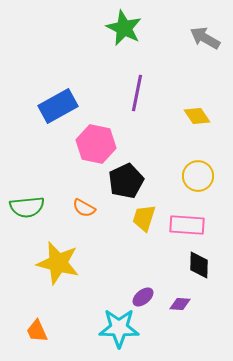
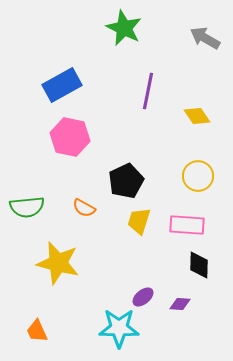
purple line: moved 11 px right, 2 px up
blue rectangle: moved 4 px right, 21 px up
pink hexagon: moved 26 px left, 7 px up
yellow trapezoid: moved 5 px left, 3 px down
